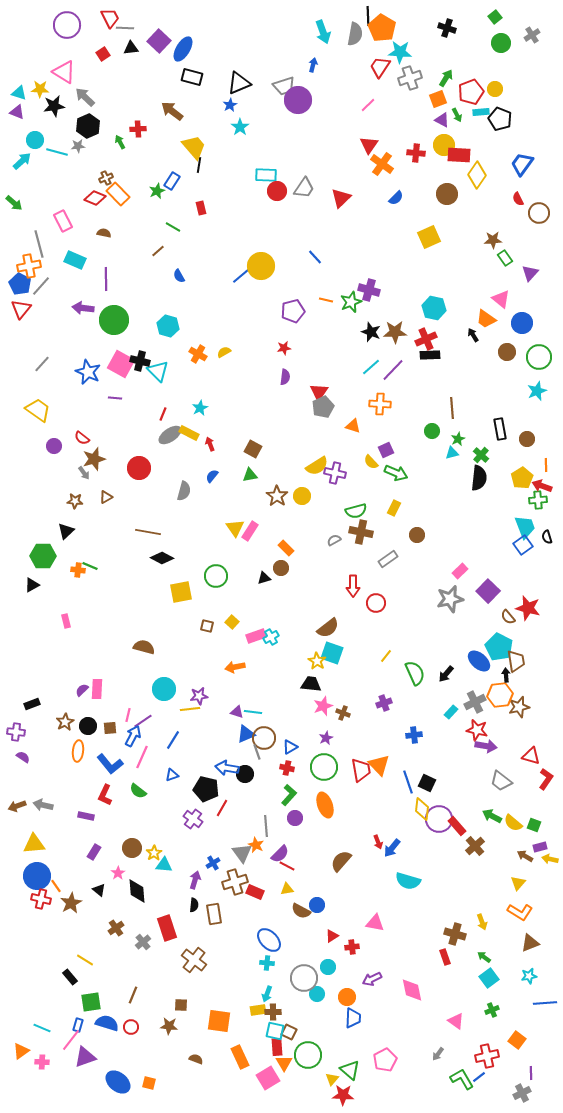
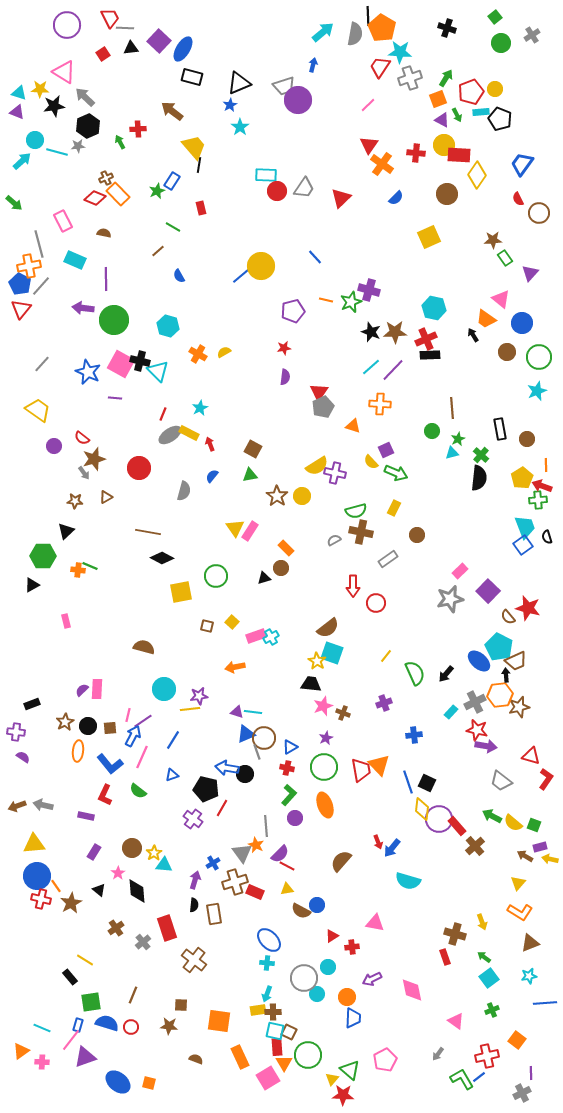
cyan arrow at (323, 32): rotated 110 degrees counterclockwise
brown trapezoid at (516, 661): rotated 75 degrees clockwise
